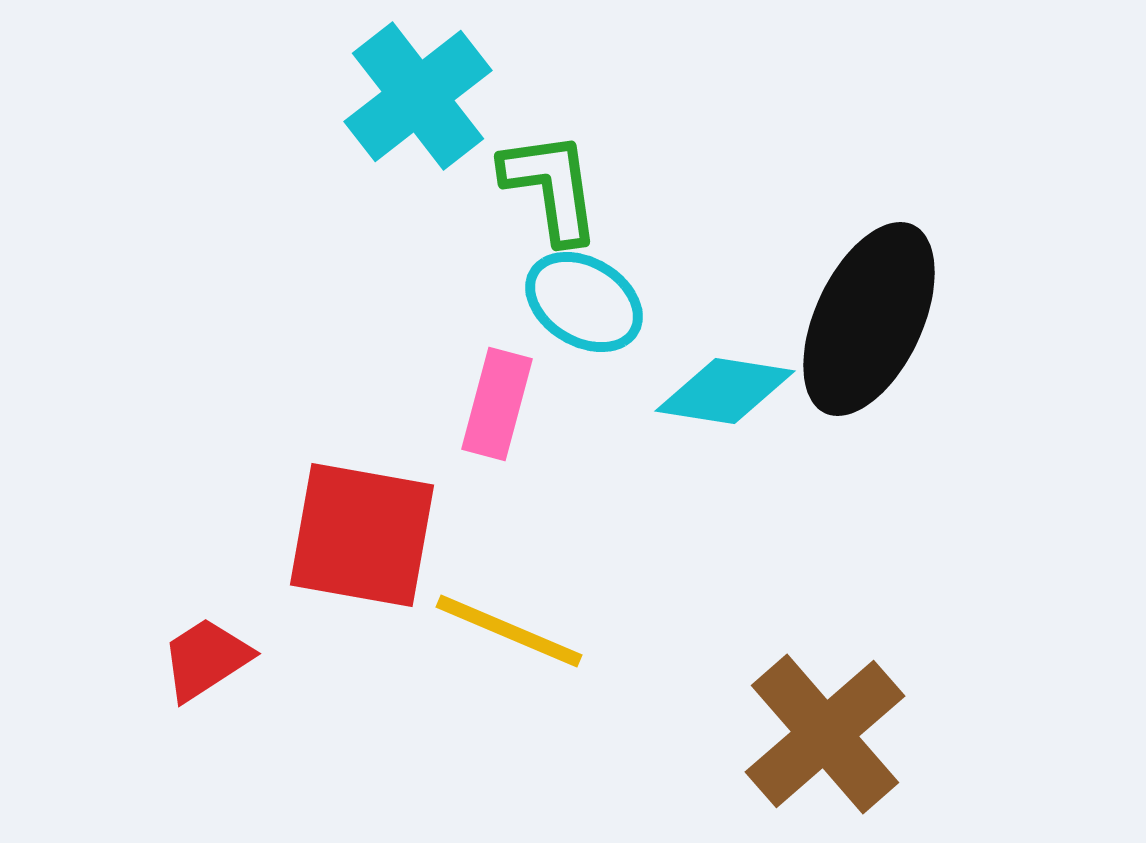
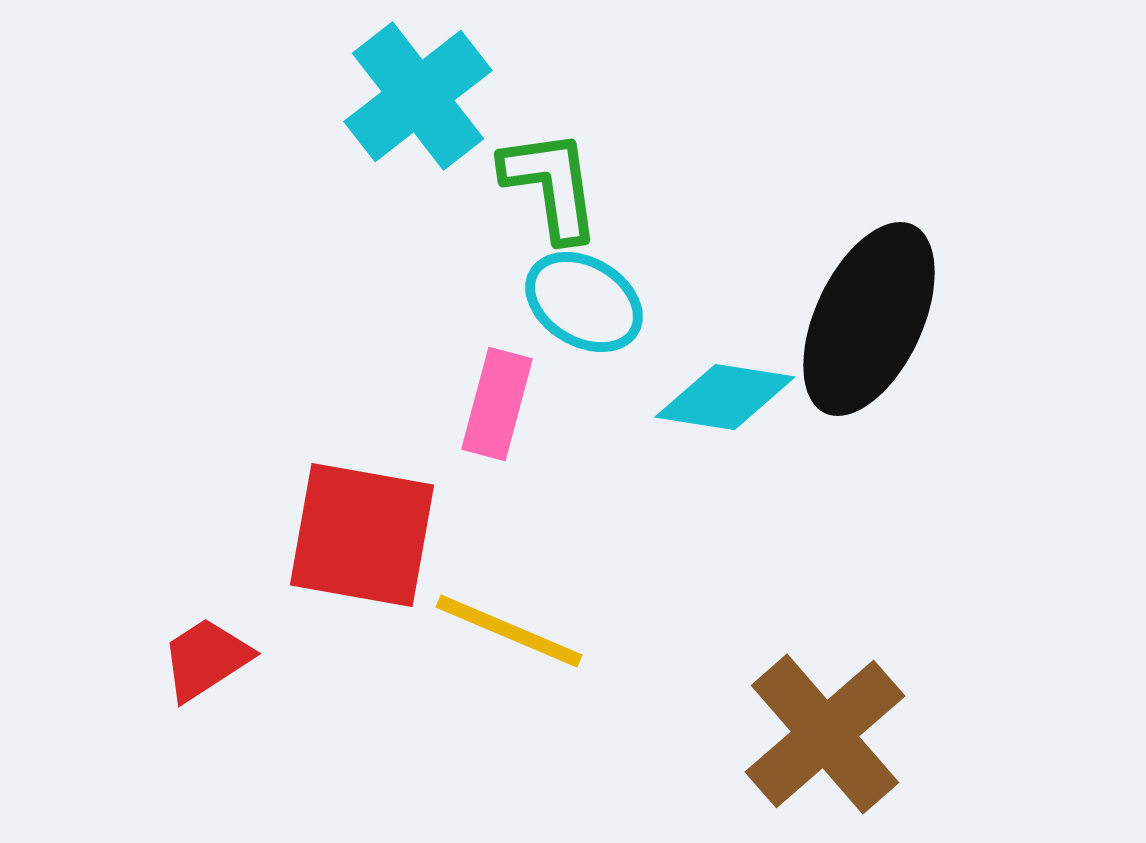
green L-shape: moved 2 px up
cyan diamond: moved 6 px down
